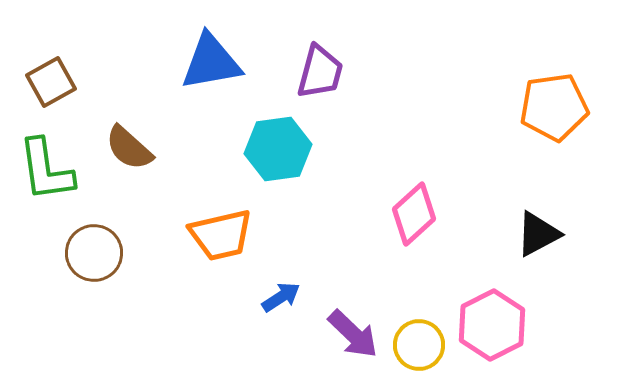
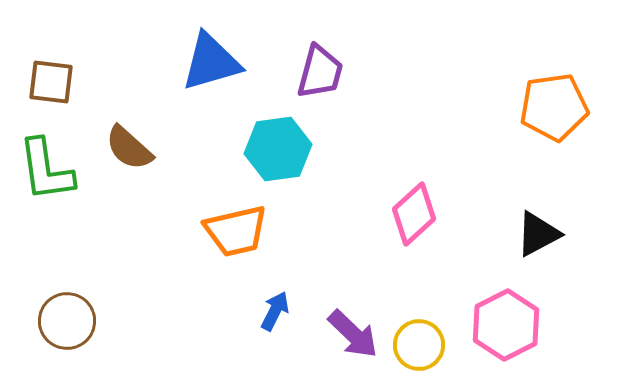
blue triangle: rotated 6 degrees counterclockwise
brown square: rotated 36 degrees clockwise
orange trapezoid: moved 15 px right, 4 px up
brown circle: moved 27 px left, 68 px down
blue arrow: moved 6 px left, 14 px down; rotated 30 degrees counterclockwise
pink hexagon: moved 14 px right
